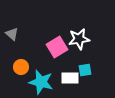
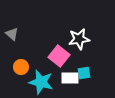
pink square: moved 2 px right, 9 px down; rotated 20 degrees counterclockwise
cyan square: moved 1 px left, 3 px down
